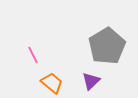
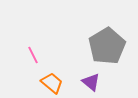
purple triangle: moved 1 px down; rotated 36 degrees counterclockwise
